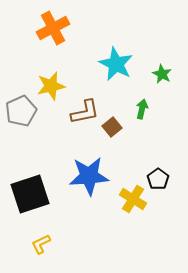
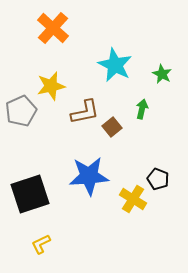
orange cross: rotated 20 degrees counterclockwise
cyan star: moved 1 px left, 1 px down
black pentagon: rotated 15 degrees counterclockwise
